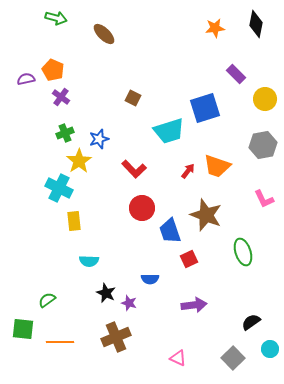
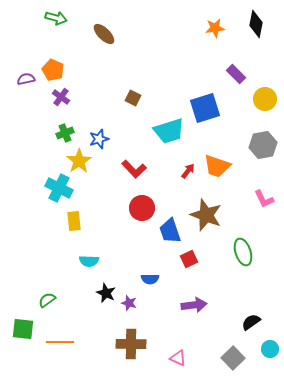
brown cross: moved 15 px right, 7 px down; rotated 24 degrees clockwise
